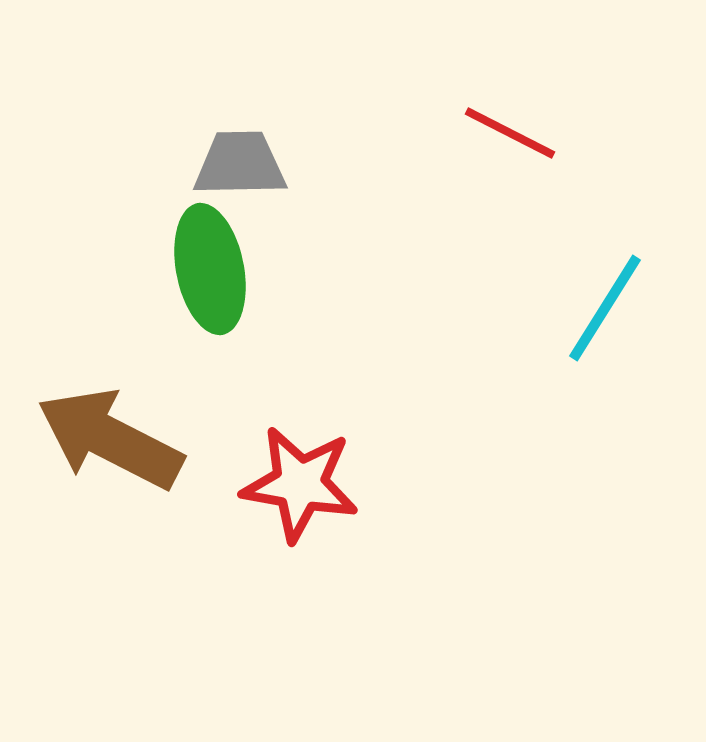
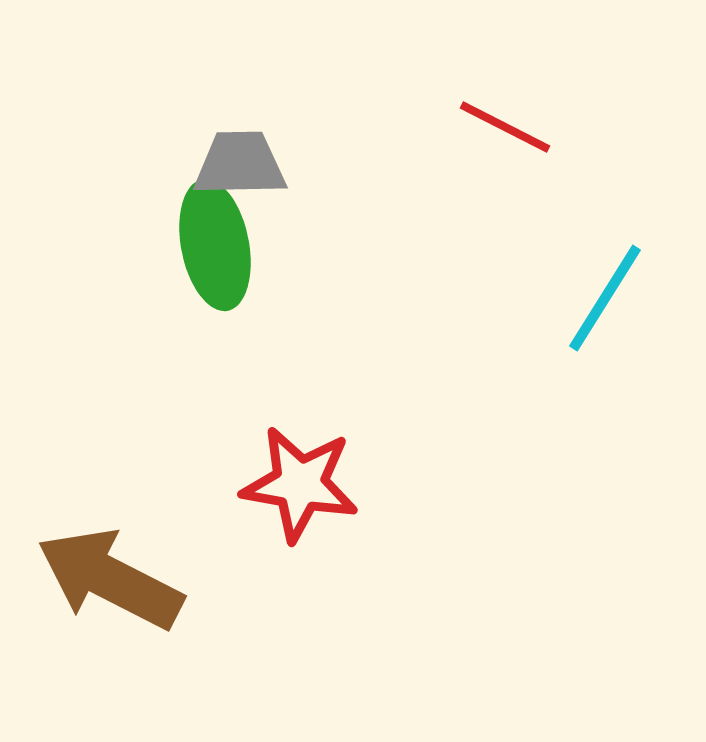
red line: moved 5 px left, 6 px up
green ellipse: moved 5 px right, 24 px up
cyan line: moved 10 px up
brown arrow: moved 140 px down
